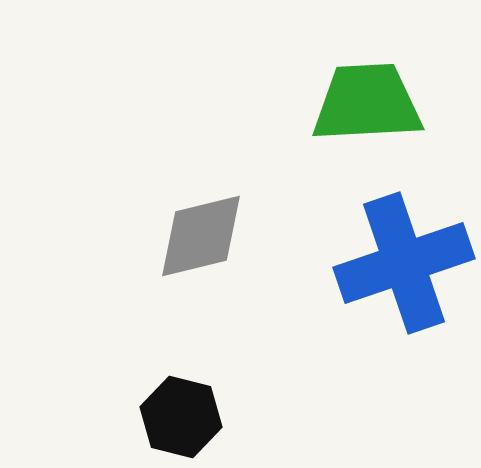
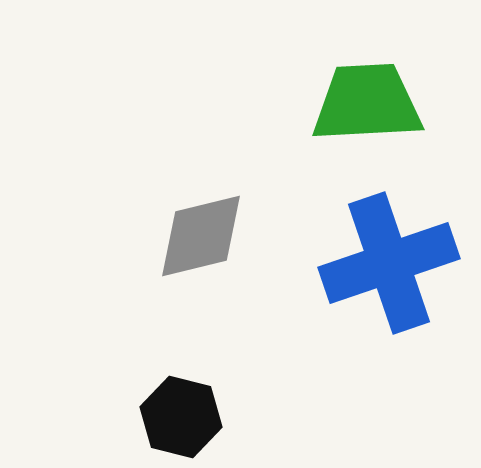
blue cross: moved 15 px left
